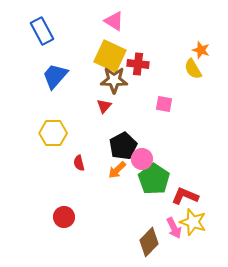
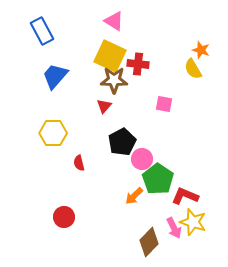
black pentagon: moved 1 px left, 4 px up
orange arrow: moved 17 px right, 26 px down
green pentagon: moved 4 px right
